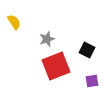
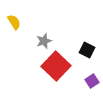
gray star: moved 3 px left, 2 px down
red square: rotated 24 degrees counterclockwise
purple square: rotated 24 degrees counterclockwise
